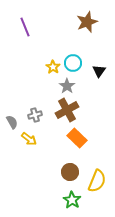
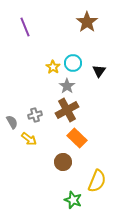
brown star: rotated 15 degrees counterclockwise
brown circle: moved 7 px left, 10 px up
green star: moved 1 px right; rotated 12 degrees counterclockwise
